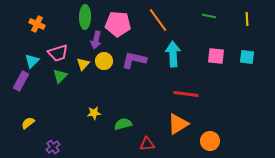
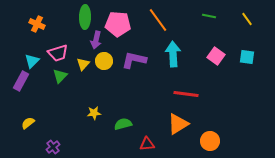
yellow line: rotated 32 degrees counterclockwise
pink square: rotated 30 degrees clockwise
